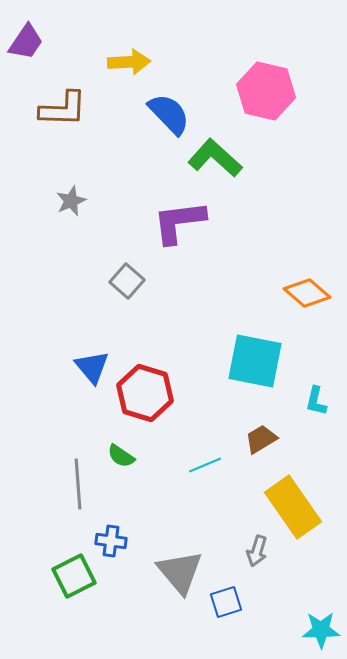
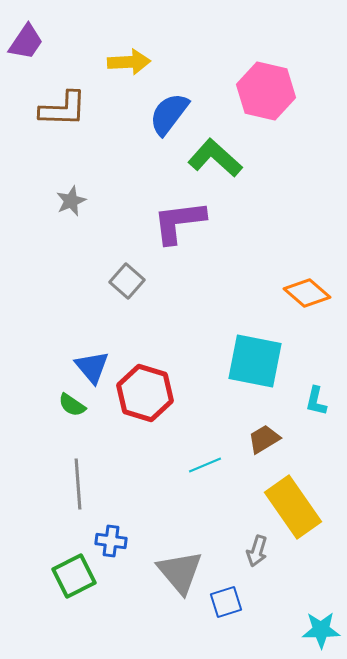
blue semicircle: rotated 99 degrees counterclockwise
brown trapezoid: moved 3 px right
green semicircle: moved 49 px left, 51 px up
